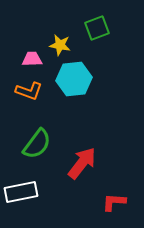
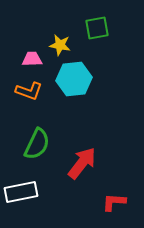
green square: rotated 10 degrees clockwise
green semicircle: rotated 12 degrees counterclockwise
